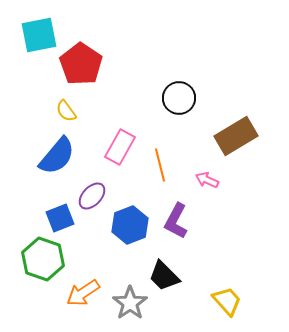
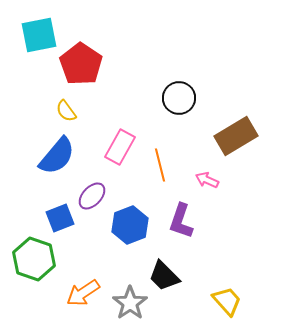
purple L-shape: moved 5 px right; rotated 9 degrees counterclockwise
green hexagon: moved 9 px left
